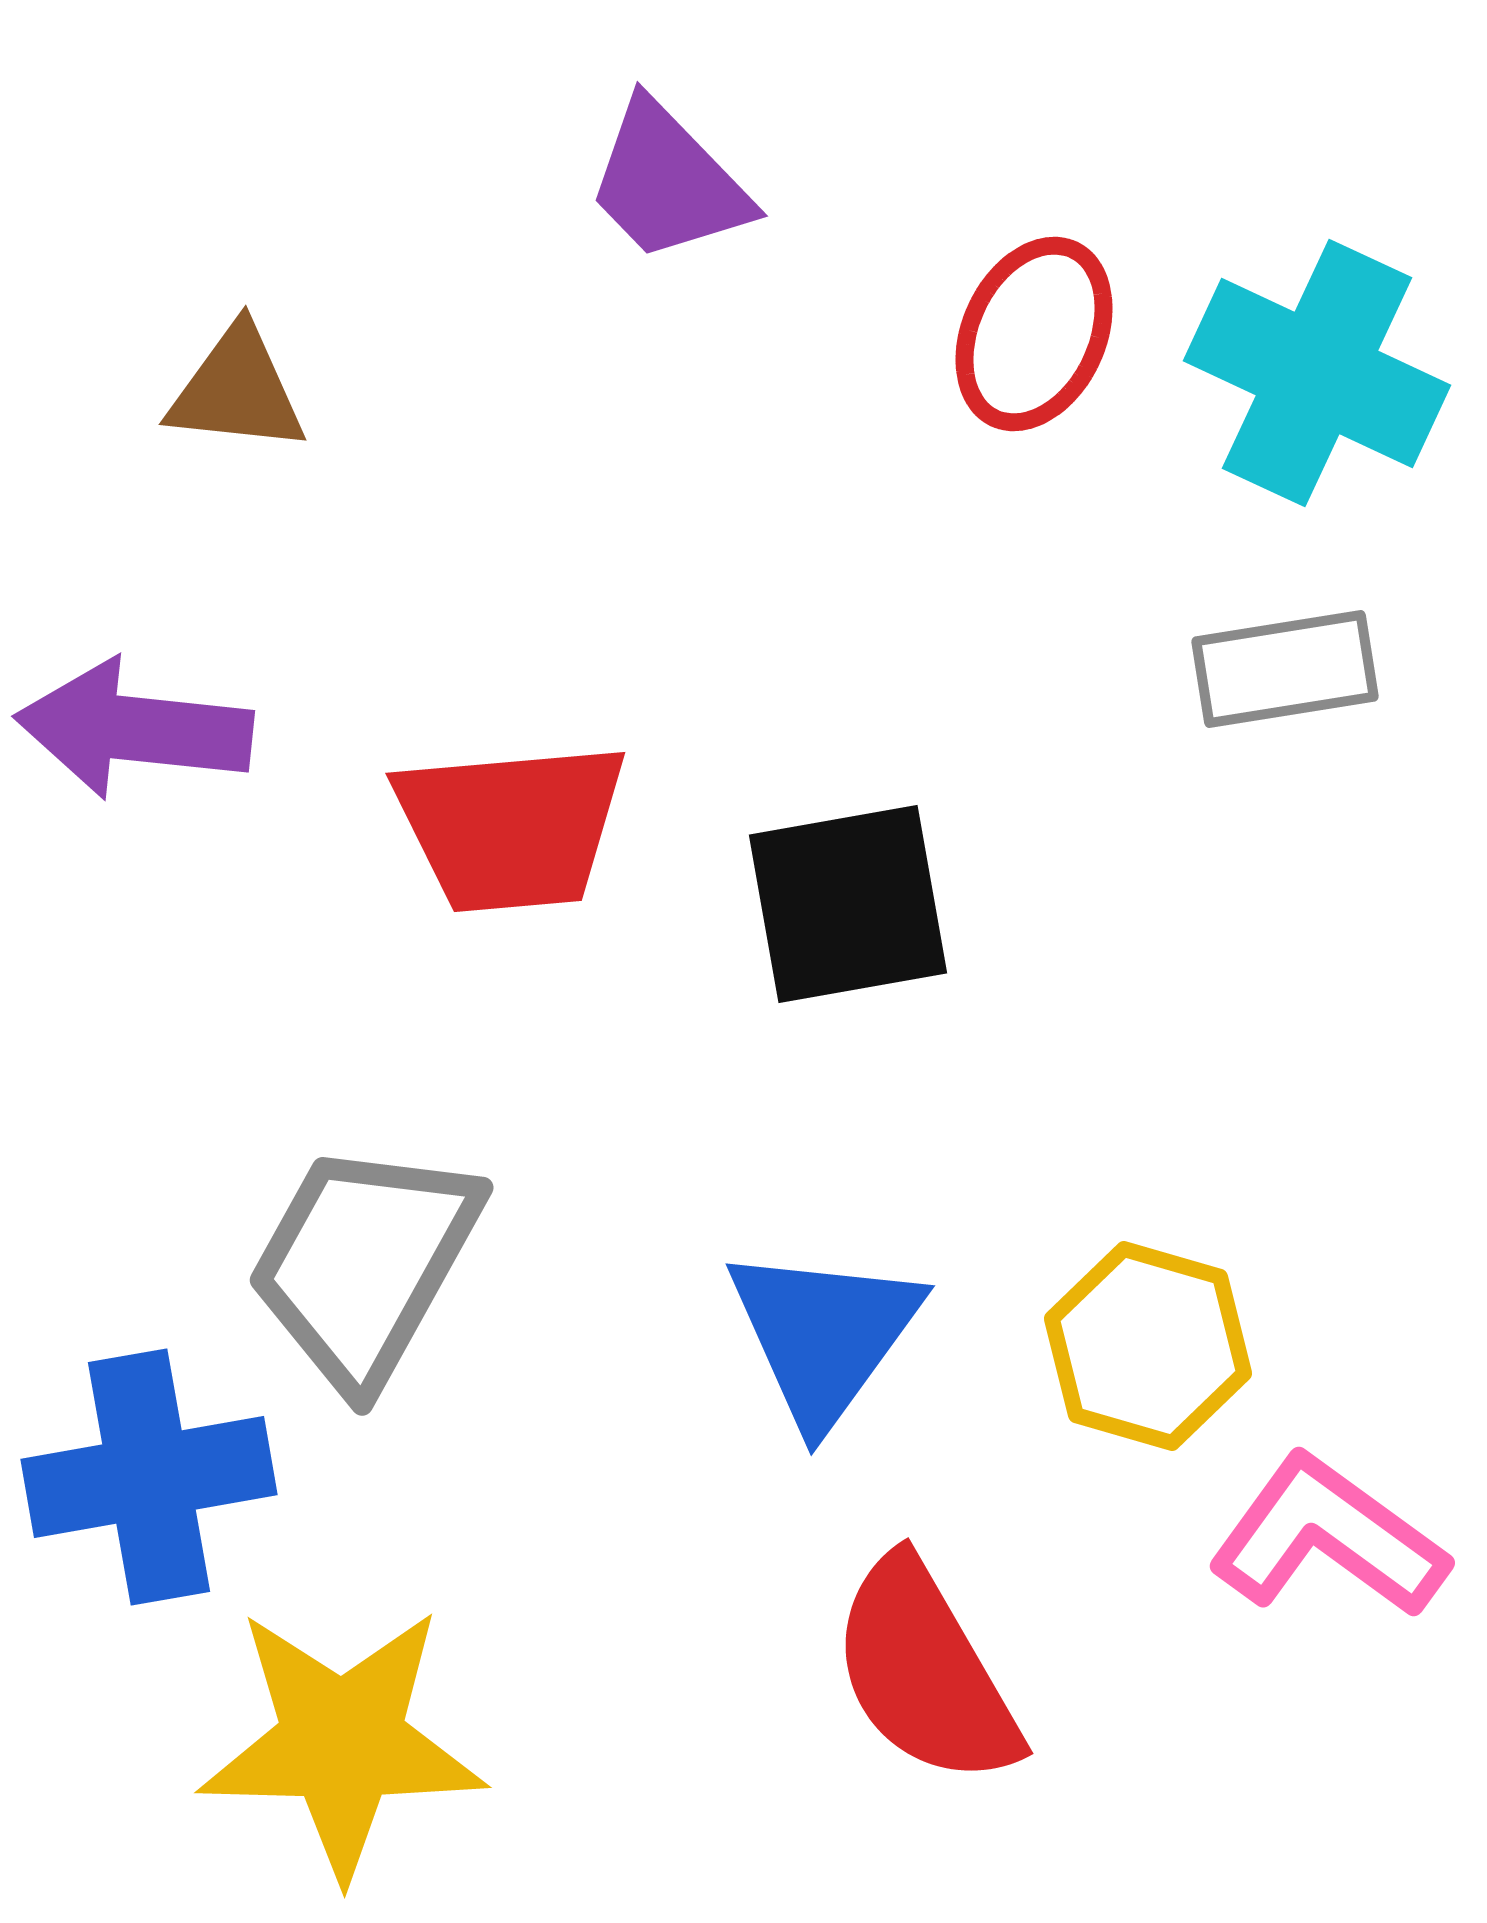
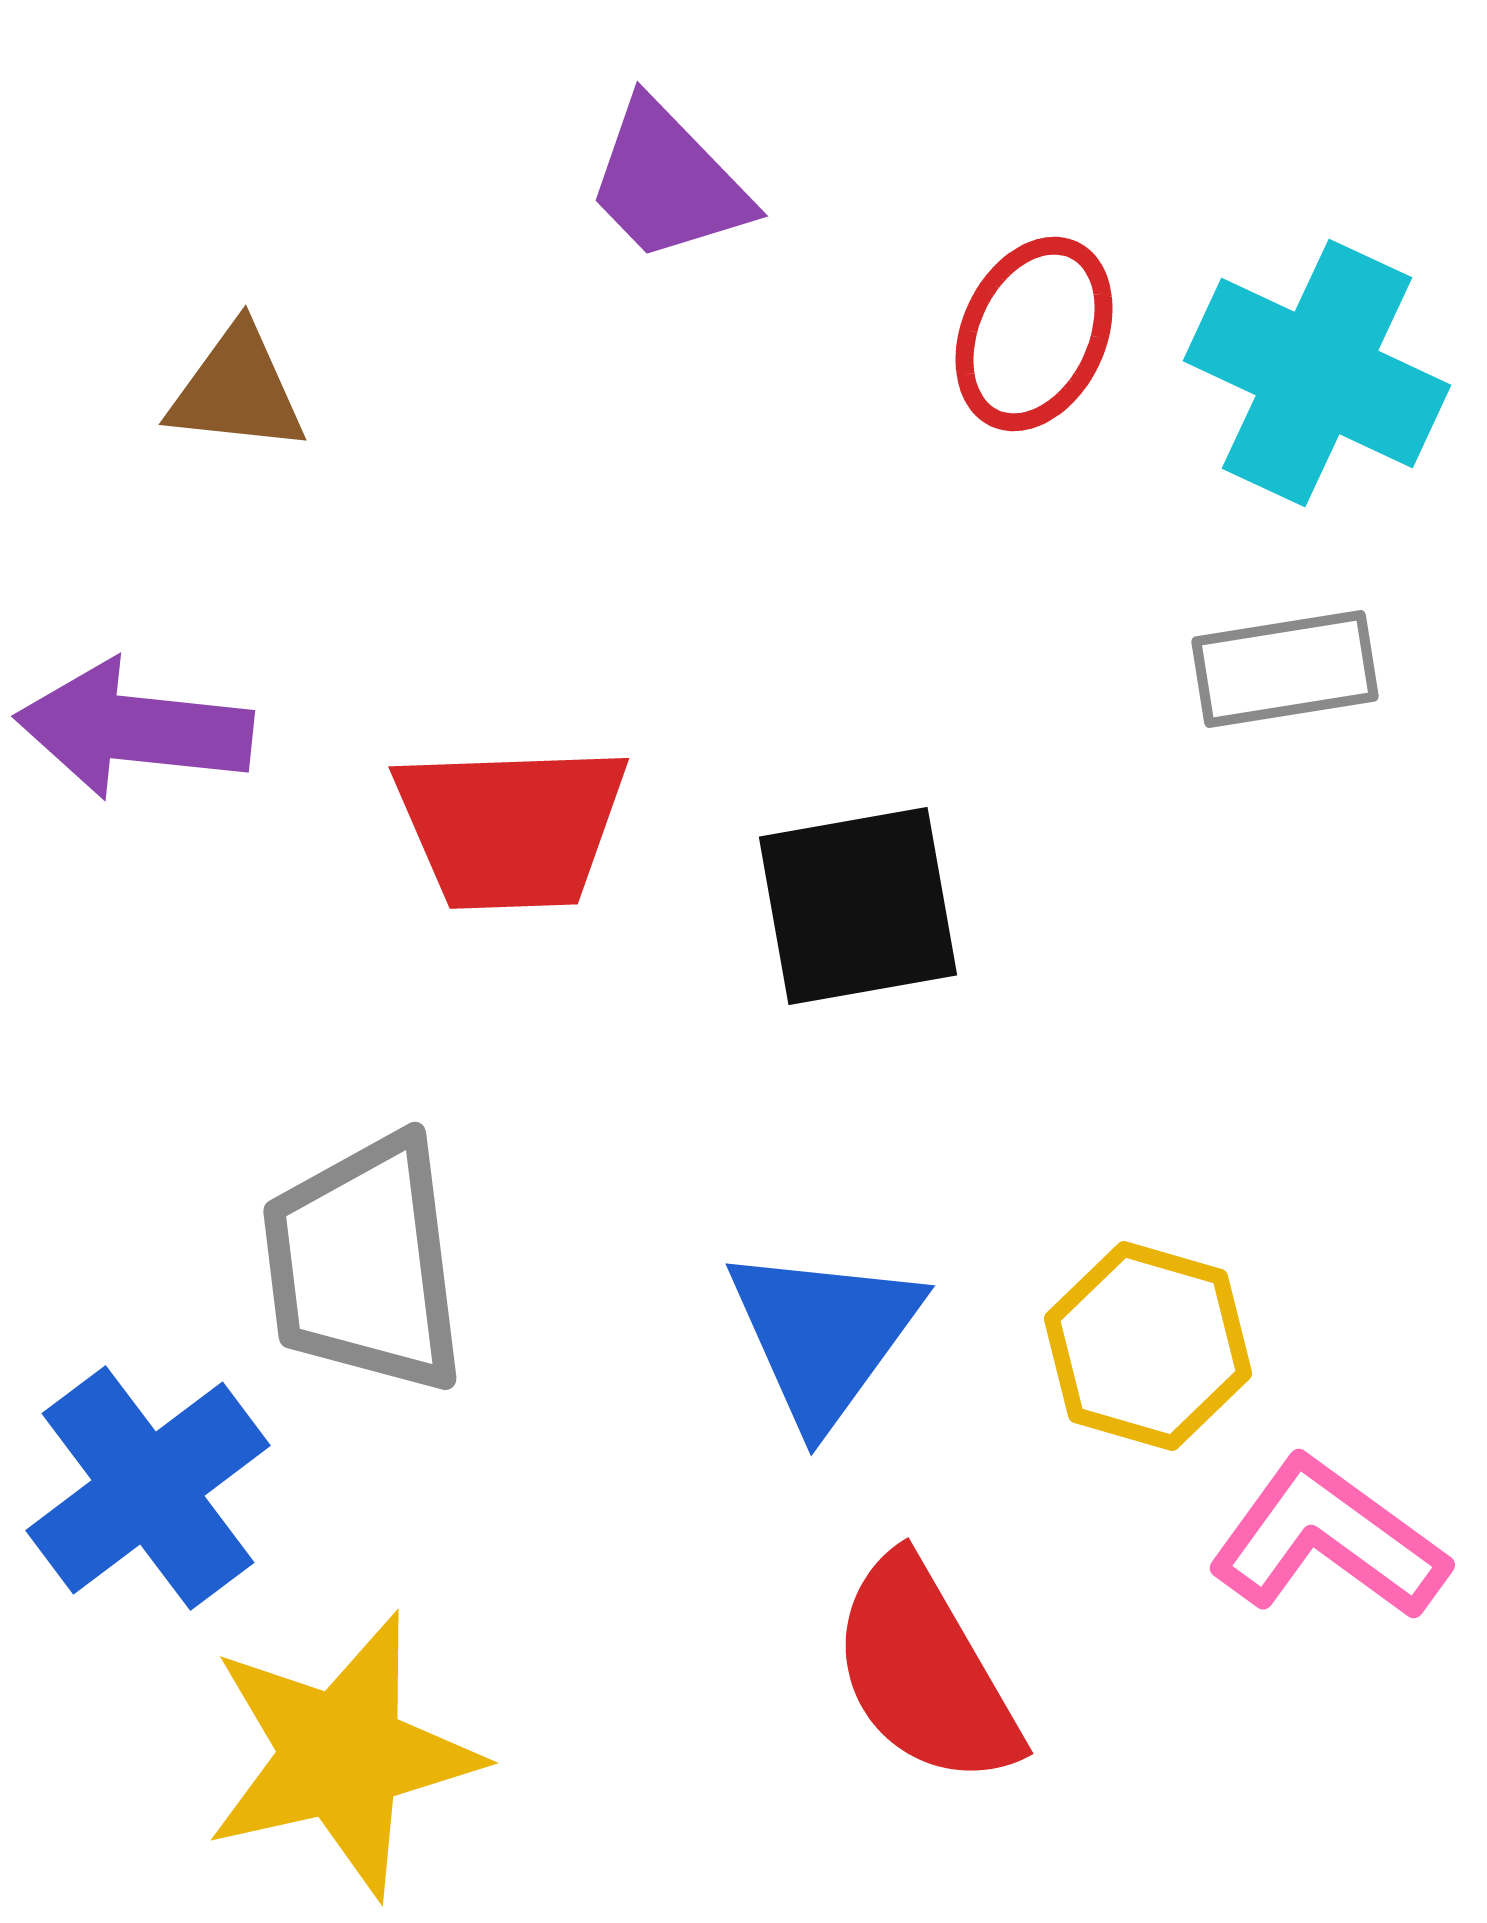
red trapezoid: rotated 3 degrees clockwise
black square: moved 10 px right, 2 px down
gray trapezoid: rotated 36 degrees counterclockwise
blue cross: moved 1 px left, 11 px down; rotated 27 degrees counterclockwise
pink L-shape: moved 2 px down
yellow star: moved 13 px down; rotated 14 degrees counterclockwise
